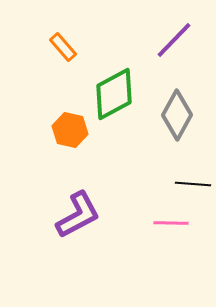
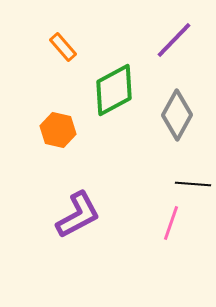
green diamond: moved 4 px up
orange hexagon: moved 12 px left
pink line: rotated 72 degrees counterclockwise
